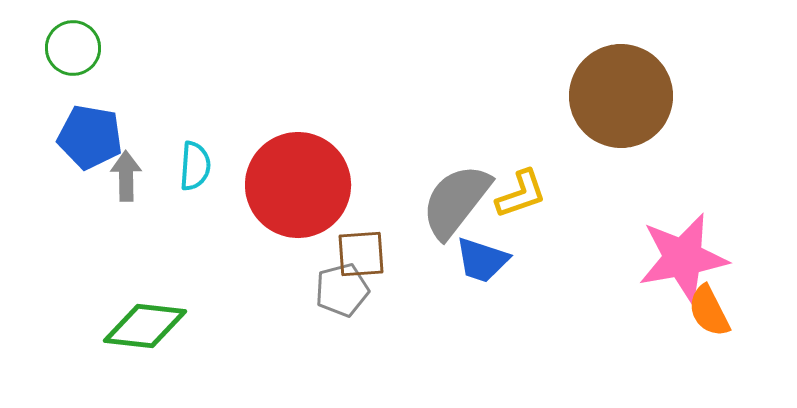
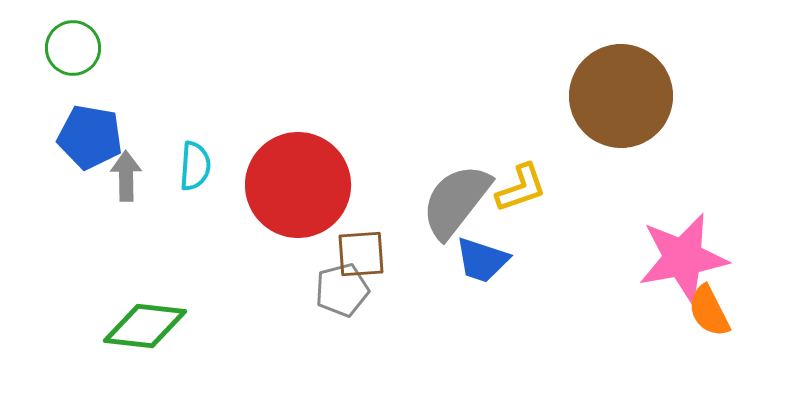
yellow L-shape: moved 6 px up
